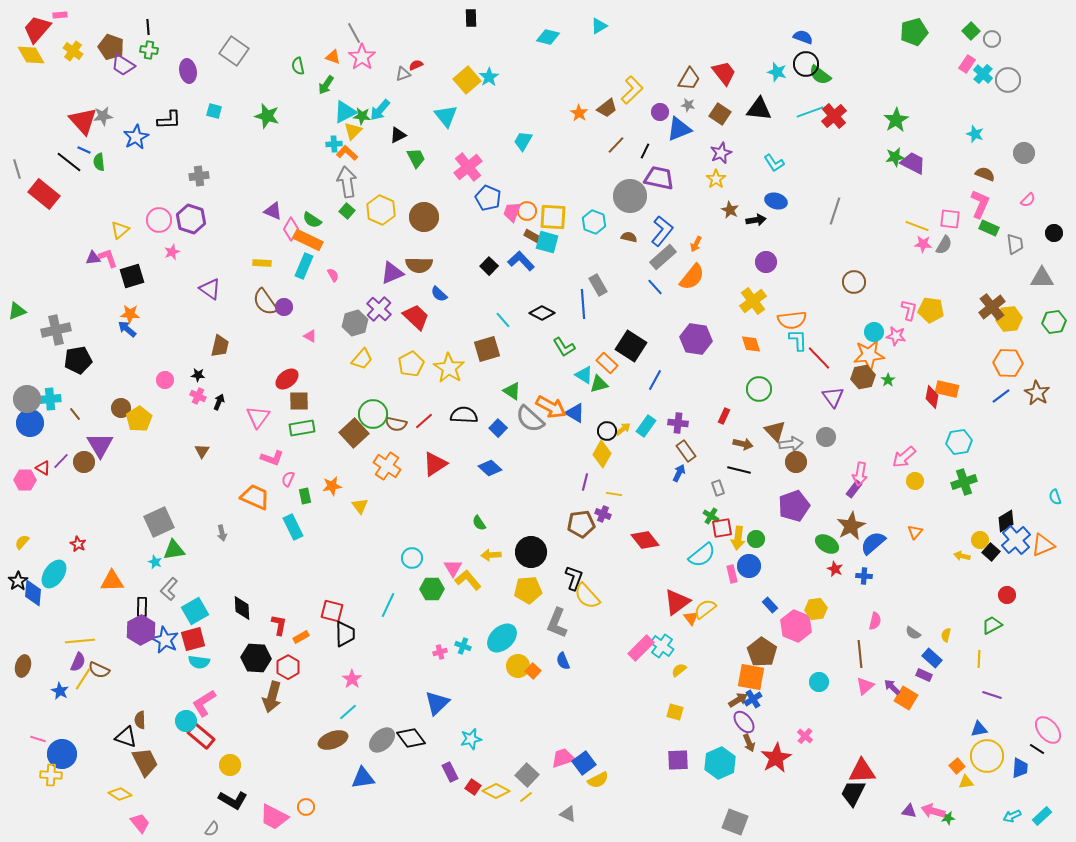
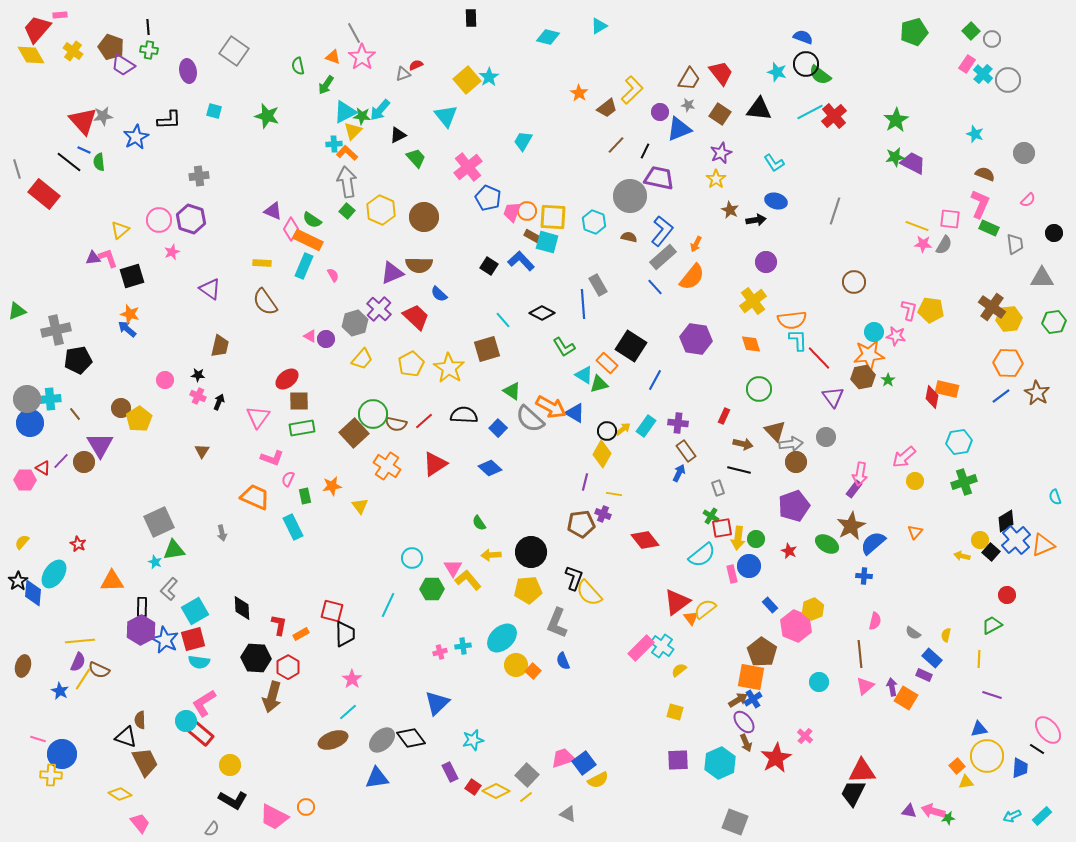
red trapezoid at (724, 73): moved 3 px left
cyan line at (810, 112): rotated 8 degrees counterclockwise
orange star at (579, 113): moved 20 px up
green trapezoid at (416, 158): rotated 15 degrees counterclockwise
black square at (489, 266): rotated 12 degrees counterclockwise
purple circle at (284, 307): moved 42 px right, 32 px down
brown cross at (992, 307): rotated 16 degrees counterclockwise
orange star at (130, 314): rotated 12 degrees clockwise
red star at (835, 569): moved 46 px left, 18 px up
yellow semicircle at (587, 596): moved 2 px right, 3 px up
yellow hexagon at (816, 609): moved 3 px left; rotated 15 degrees counterclockwise
orange rectangle at (301, 637): moved 3 px up
cyan cross at (463, 646): rotated 28 degrees counterclockwise
yellow circle at (518, 666): moved 2 px left, 1 px up
purple arrow at (892, 687): rotated 36 degrees clockwise
red rectangle at (201, 736): moved 1 px left, 3 px up
cyan star at (471, 739): moved 2 px right, 1 px down
brown arrow at (749, 743): moved 3 px left
blue triangle at (363, 778): moved 14 px right
